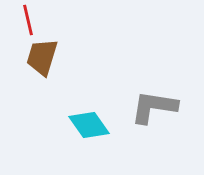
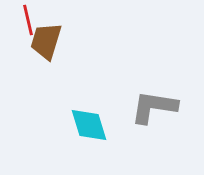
brown trapezoid: moved 4 px right, 16 px up
cyan diamond: rotated 18 degrees clockwise
